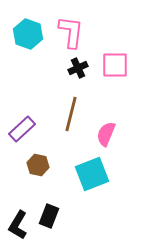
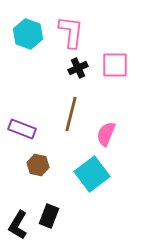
purple rectangle: rotated 64 degrees clockwise
cyan square: rotated 16 degrees counterclockwise
